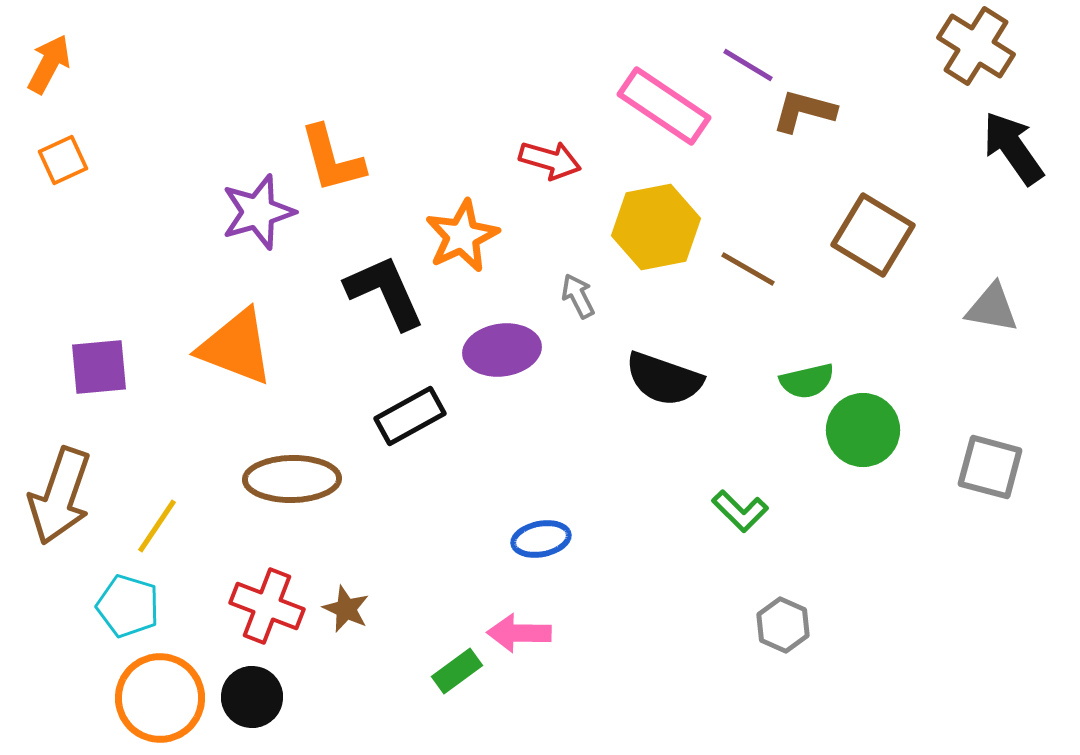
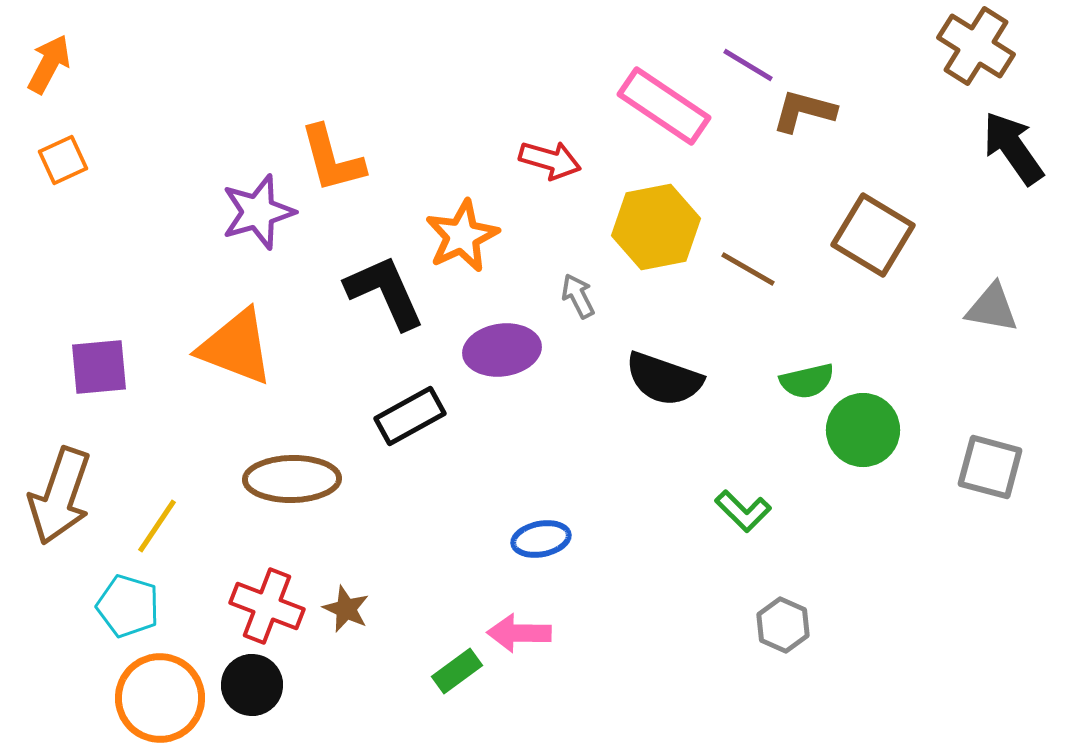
green L-shape: moved 3 px right
black circle: moved 12 px up
